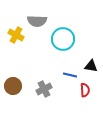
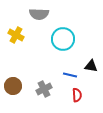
gray semicircle: moved 2 px right, 7 px up
red semicircle: moved 8 px left, 5 px down
